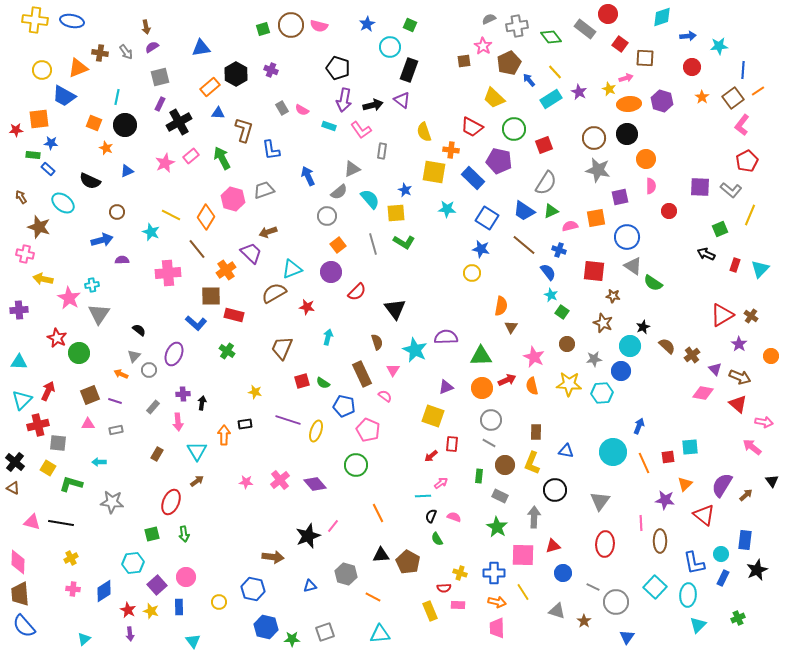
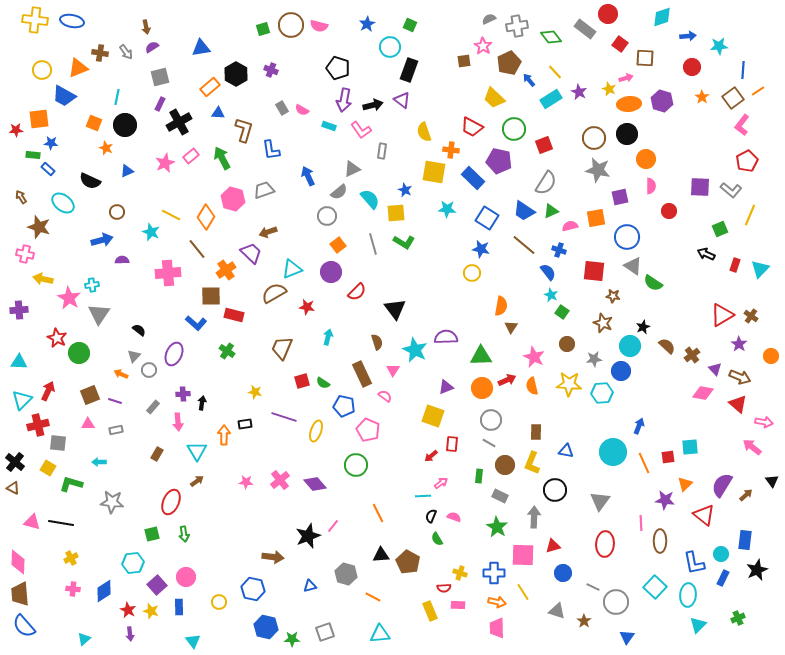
purple line at (288, 420): moved 4 px left, 3 px up
